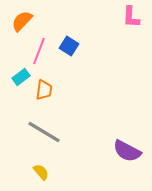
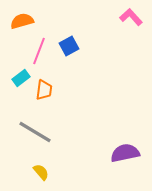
pink L-shape: rotated 135 degrees clockwise
orange semicircle: rotated 30 degrees clockwise
blue square: rotated 30 degrees clockwise
cyan rectangle: moved 1 px down
gray line: moved 9 px left
purple semicircle: moved 2 px left, 2 px down; rotated 140 degrees clockwise
